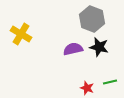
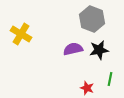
black star: moved 3 px down; rotated 24 degrees counterclockwise
green line: moved 3 px up; rotated 64 degrees counterclockwise
